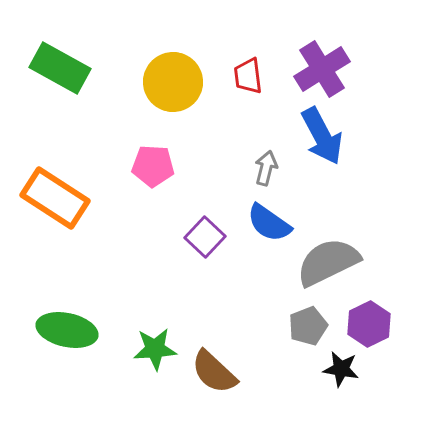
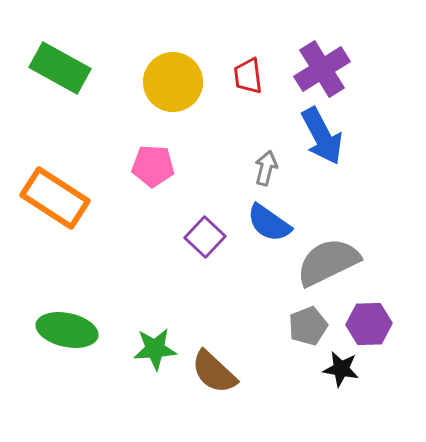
purple hexagon: rotated 24 degrees clockwise
